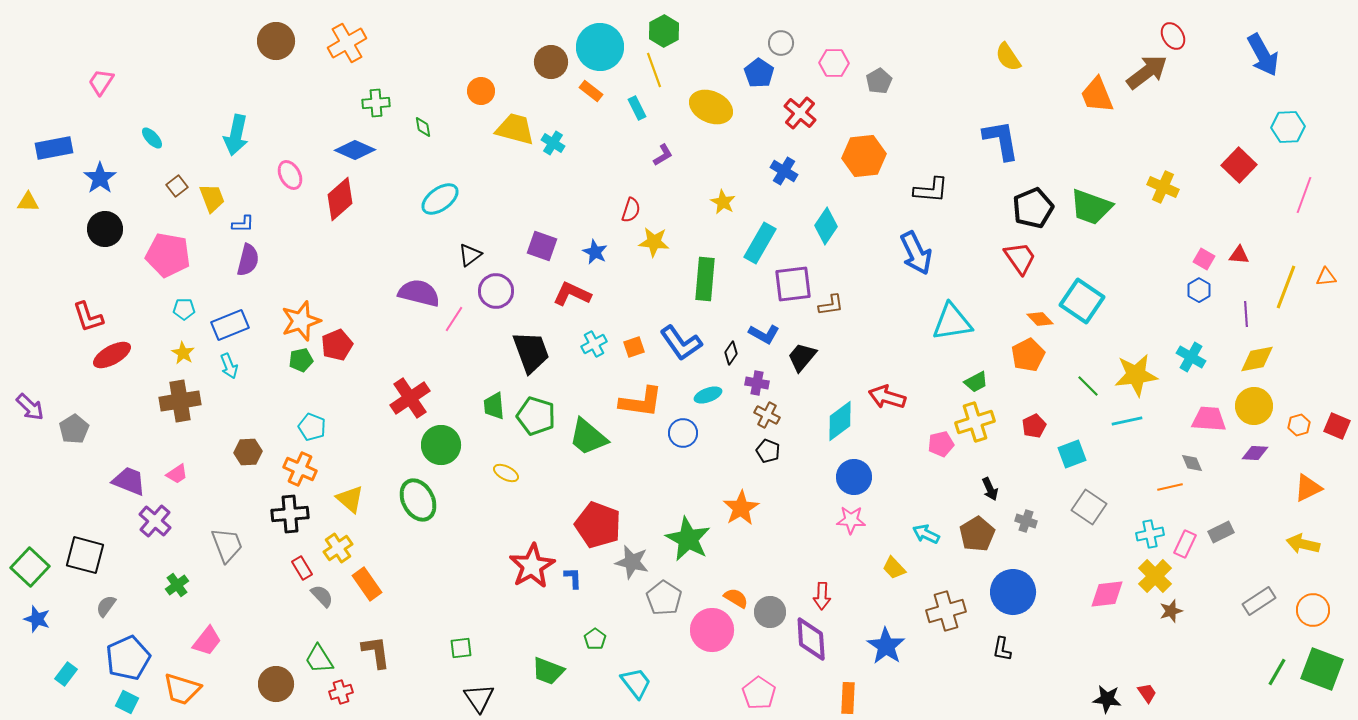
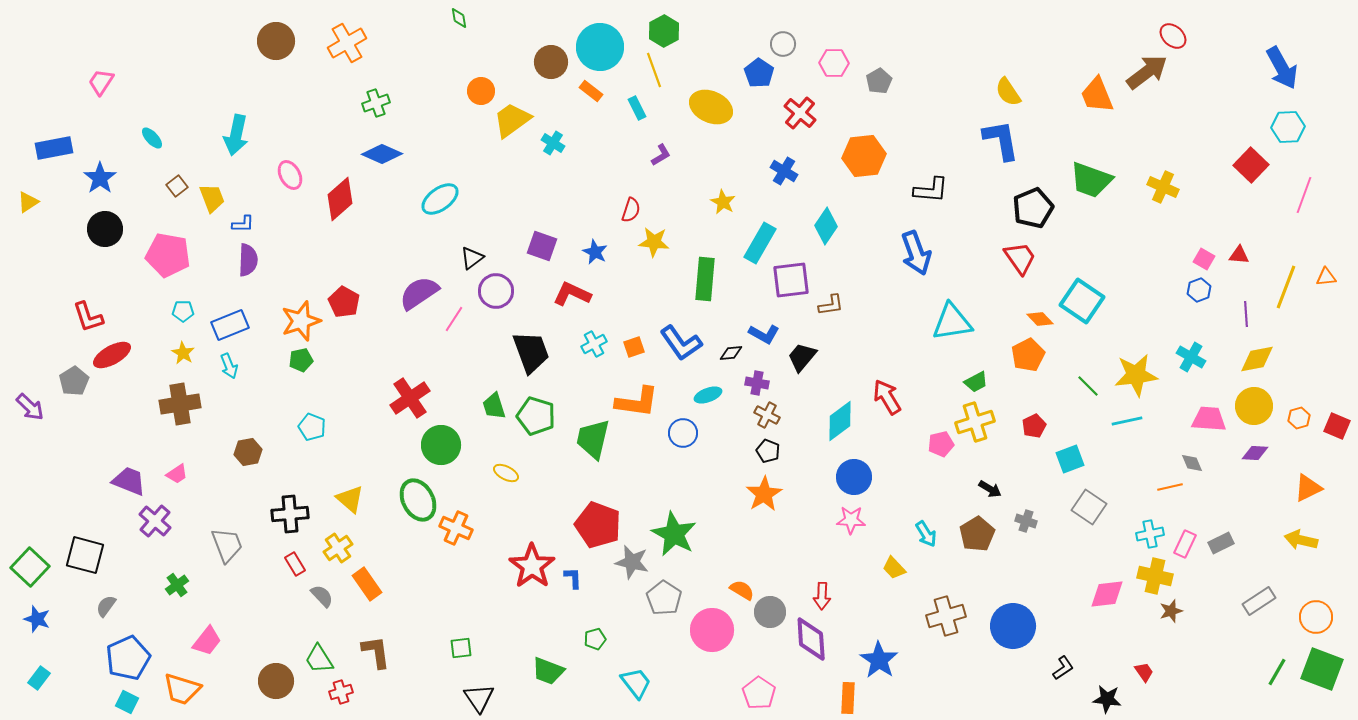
red ellipse at (1173, 36): rotated 16 degrees counterclockwise
gray circle at (781, 43): moved 2 px right, 1 px down
blue arrow at (1263, 55): moved 19 px right, 13 px down
yellow semicircle at (1008, 57): moved 35 px down
green cross at (376, 103): rotated 16 degrees counterclockwise
green diamond at (423, 127): moved 36 px right, 109 px up
yellow trapezoid at (515, 129): moved 3 px left, 9 px up; rotated 51 degrees counterclockwise
blue diamond at (355, 150): moved 27 px right, 4 px down
purple L-shape at (663, 155): moved 2 px left
red square at (1239, 165): moved 12 px right
yellow triangle at (28, 202): rotated 35 degrees counterclockwise
green trapezoid at (1091, 207): moved 27 px up
blue arrow at (916, 253): rotated 6 degrees clockwise
black triangle at (470, 255): moved 2 px right, 3 px down
purple semicircle at (248, 260): rotated 12 degrees counterclockwise
purple square at (793, 284): moved 2 px left, 4 px up
blue hexagon at (1199, 290): rotated 10 degrees clockwise
purple semicircle at (419, 293): rotated 48 degrees counterclockwise
cyan pentagon at (184, 309): moved 1 px left, 2 px down
red pentagon at (337, 345): moved 7 px right, 43 px up; rotated 20 degrees counterclockwise
black diamond at (731, 353): rotated 50 degrees clockwise
red arrow at (887, 397): rotated 42 degrees clockwise
brown cross at (180, 401): moved 3 px down
orange L-shape at (641, 402): moved 4 px left
green trapezoid at (494, 406): rotated 12 degrees counterclockwise
orange hexagon at (1299, 425): moved 7 px up
gray pentagon at (74, 429): moved 48 px up
green trapezoid at (588, 437): moved 5 px right, 2 px down; rotated 63 degrees clockwise
brown hexagon at (248, 452): rotated 8 degrees counterclockwise
cyan square at (1072, 454): moved 2 px left, 5 px down
orange cross at (300, 469): moved 156 px right, 59 px down
black arrow at (990, 489): rotated 35 degrees counterclockwise
orange star at (741, 508): moved 23 px right, 14 px up
gray rectangle at (1221, 532): moved 11 px down
cyan arrow at (926, 534): rotated 148 degrees counterclockwise
green star at (688, 539): moved 14 px left, 5 px up
yellow arrow at (1303, 544): moved 2 px left, 4 px up
red star at (532, 566): rotated 6 degrees counterclockwise
red rectangle at (302, 568): moved 7 px left, 4 px up
yellow cross at (1155, 576): rotated 32 degrees counterclockwise
blue circle at (1013, 592): moved 34 px down
orange semicircle at (736, 598): moved 6 px right, 8 px up
orange circle at (1313, 610): moved 3 px right, 7 px down
brown cross at (946, 611): moved 5 px down
green pentagon at (595, 639): rotated 20 degrees clockwise
blue star at (886, 646): moved 7 px left, 14 px down
black L-shape at (1002, 649): moved 61 px right, 19 px down; rotated 135 degrees counterclockwise
cyan rectangle at (66, 674): moved 27 px left, 4 px down
brown circle at (276, 684): moved 3 px up
red trapezoid at (1147, 693): moved 3 px left, 21 px up
